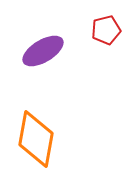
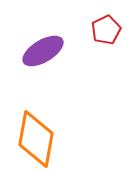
red pentagon: rotated 12 degrees counterclockwise
